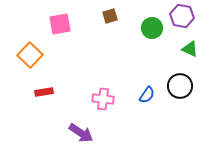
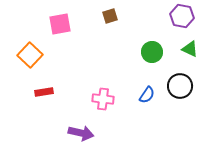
green circle: moved 24 px down
purple arrow: rotated 20 degrees counterclockwise
